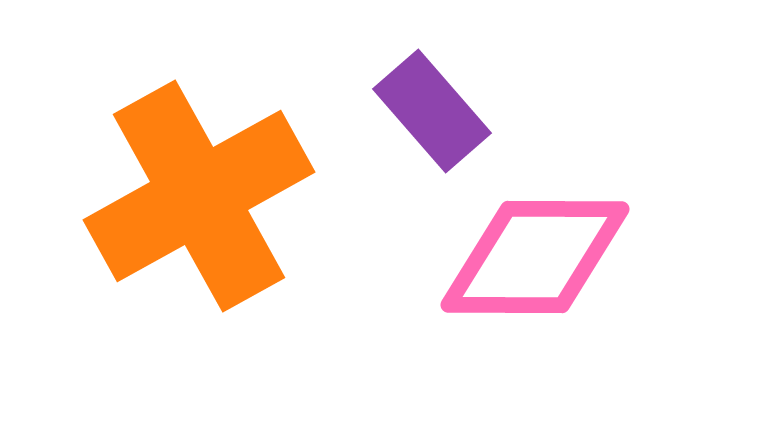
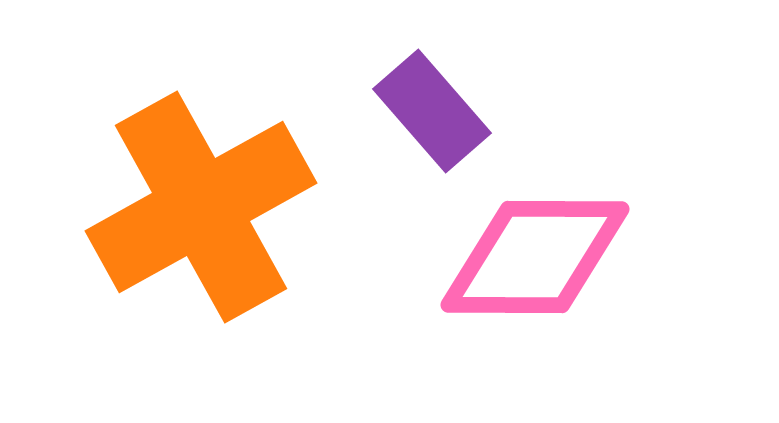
orange cross: moved 2 px right, 11 px down
